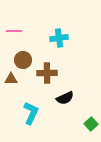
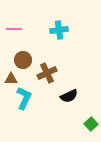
pink line: moved 2 px up
cyan cross: moved 8 px up
brown cross: rotated 24 degrees counterclockwise
black semicircle: moved 4 px right, 2 px up
cyan L-shape: moved 7 px left, 15 px up
